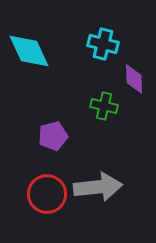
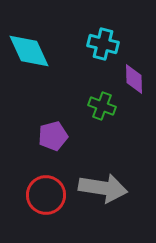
green cross: moved 2 px left; rotated 8 degrees clockwise
gray arrow: moved 5 px right, 1 px down; rotated 15 degrees clockwise
red circle: moved 1 px left, 1 px down
